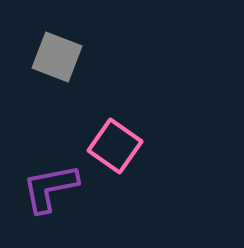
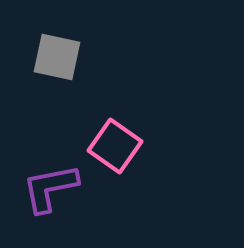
gray square: rotated 9 degrees counterclockwise
